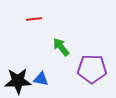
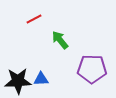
red line: rotated 21 degrees counterclockwise
green arrow: moved 1 px left, 7 px up
blue triangle: rotated 14 degrees counterclockwise
